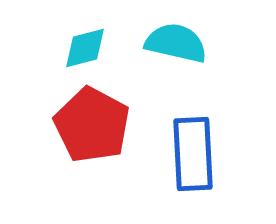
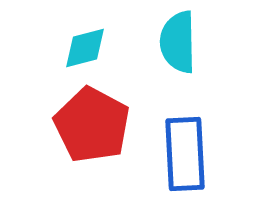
cyan semicircle: moved 2 px right, 1 px up; rotated 104 degrees counterclockwise
blue rectangle: moved 8 px left
